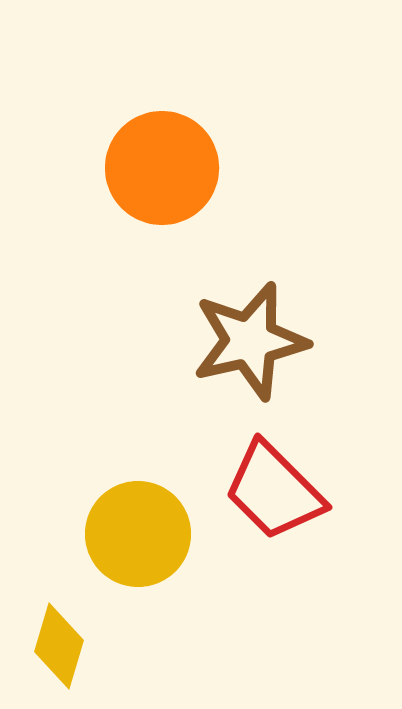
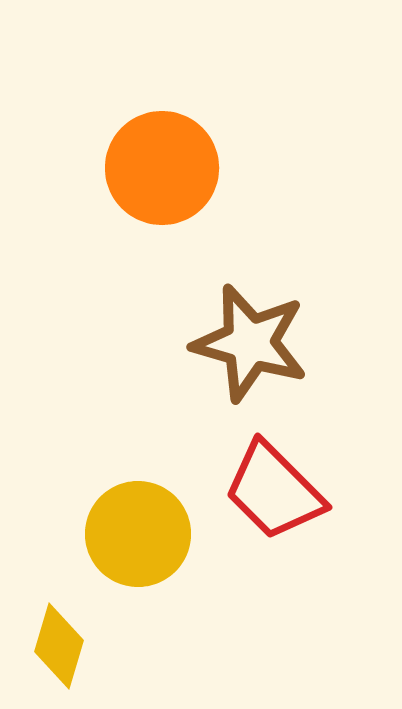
brown star: moved 2 px down; rotated 29 degrees clockwise
